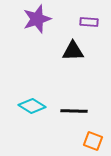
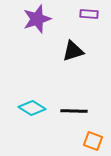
purple rectangle: moved 8 px up
black triangle: rotated 15 degrees counterclockwise
cyan diamond: moved 2 px down
